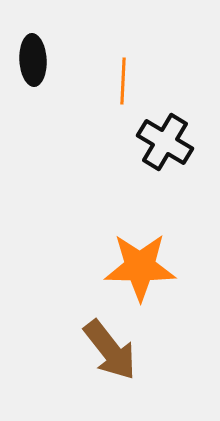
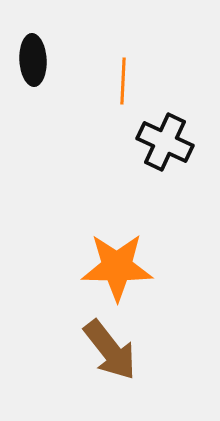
black cross: rotated 6 degrees counterclockwise
orange star: moved 23 px left
